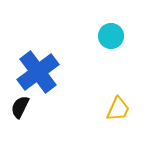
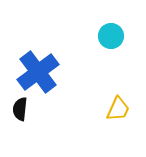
black semicircle: moved 2 px down; rotated 20 degrees counterclockwise
